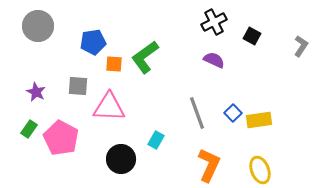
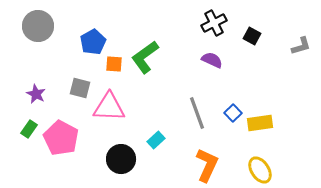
black cross: moved 1 px down
blue pentagon: rotated 20 degrees counterclockwise
gray L-shape: rotated 40 degrees clockwise
purple semicircle: moved 2 px left
gray square: moved 2 px right, 2 px down; rotated 10 degrees clockwise
purple star: moved 2 px down
yellow rectangle: moved 1 px right, 3 px down
cyan rectangle: rotated 18 degrees clockwise
orange L-shape: moved 2 px left
yellow ellipse: rotated 12 degrees counterclockwise
